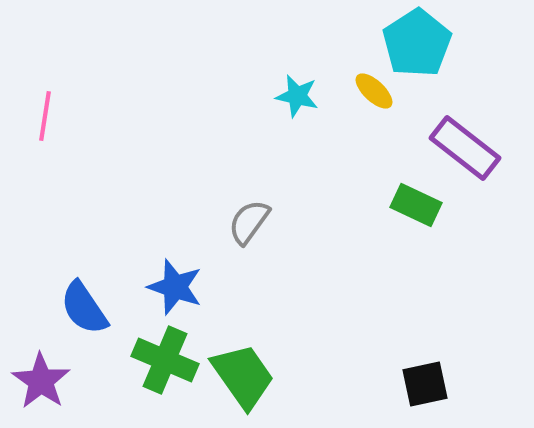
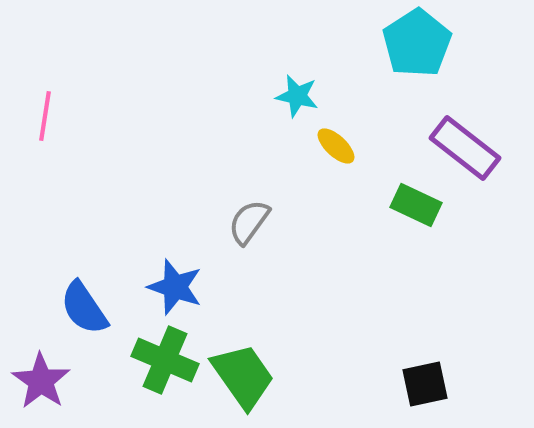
yellow ellipse: moved 38 px left, 55 px down
